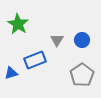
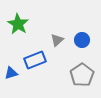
gray triangle: rotated 16 degrees clockwise
